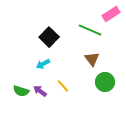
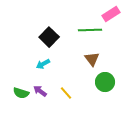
green line: rotated 25 degrees counterclockwise
yellow line: moved 3 px right, 7 px down
green semicircle: moved 2 px down
